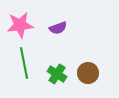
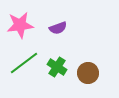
green line: rotated 64 degrees clockwise
green cross: moved 7 px up
